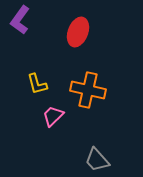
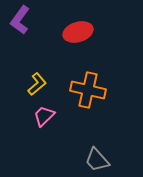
red ellipse: rotated 52 degrees clockwise
yellow L-shape: rotated 115 degrees counterclockwise
pink trapezoid: moved 9 px left
